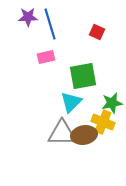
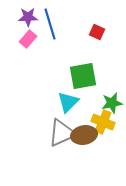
pink rectangle: moved 18 px left, 18 px up; rotated 36 degrees counterclockwise
cyan triangle: moved 3 px left
gray triangle: rotated 24 degrees counterclockwise
